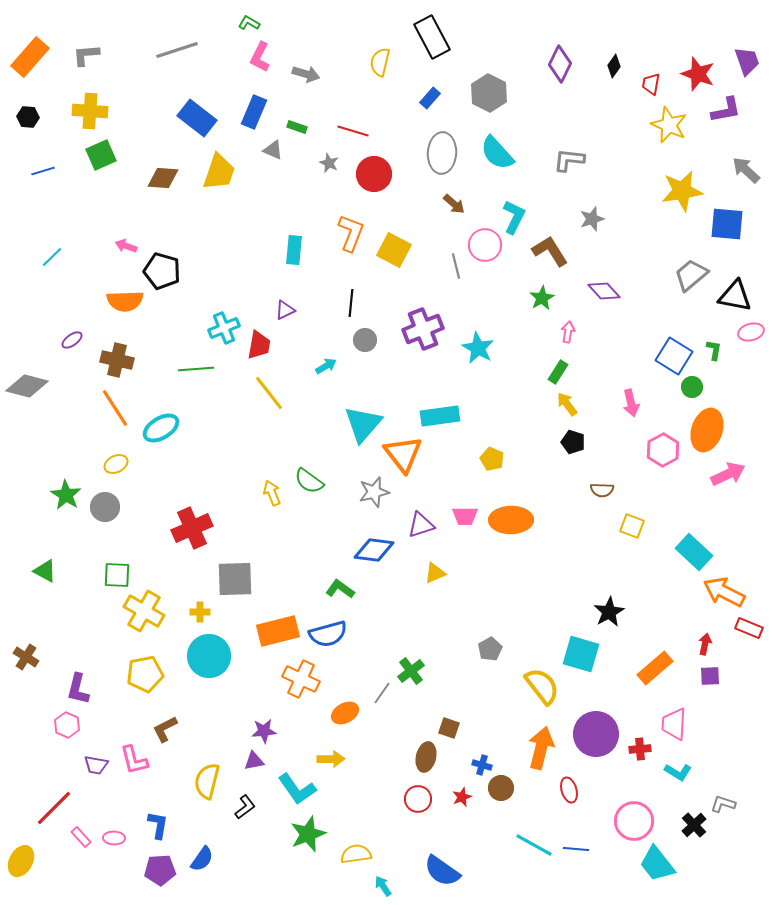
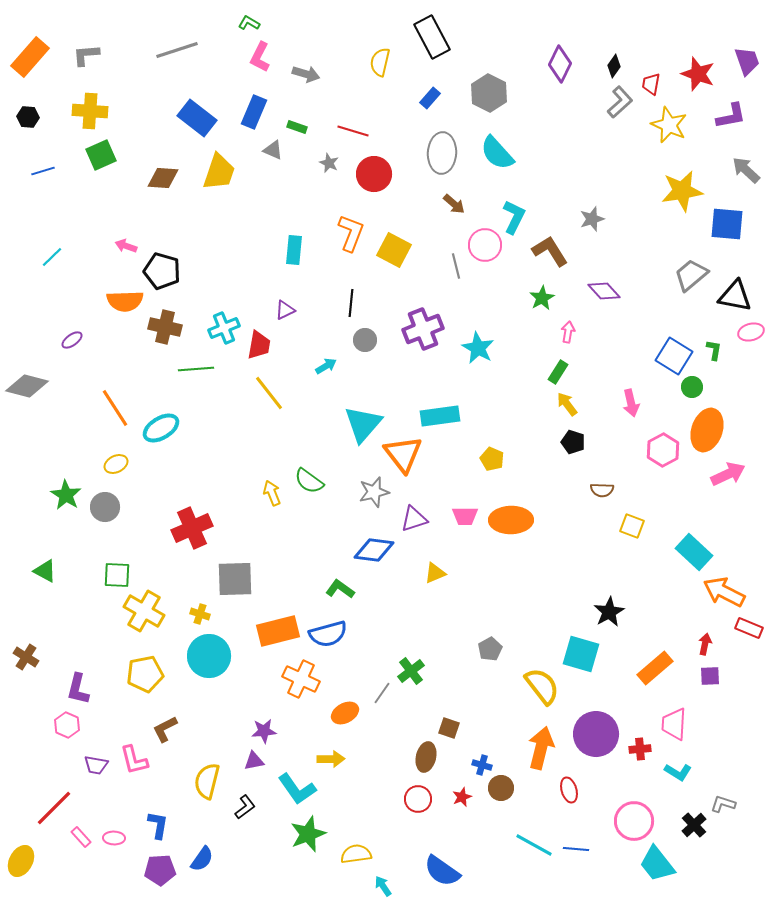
purple L-shape at (726, 110): moved 5 px right, 6 px down
gray L-shape at (569, 160): moved 51 px right, 58 px up; rotated 132 degrees clockwise
brown cross at (117, 360): moved 48 px right, 33 px up
purple triangle at (421, 525): moved 7 px left, 6 px up
yellow cross at (200, 612): moved 2 px down; rotated 18 degrees clockwise
